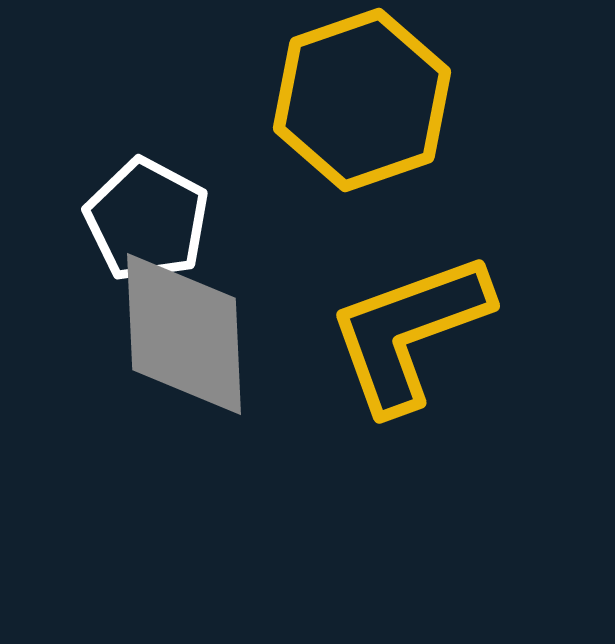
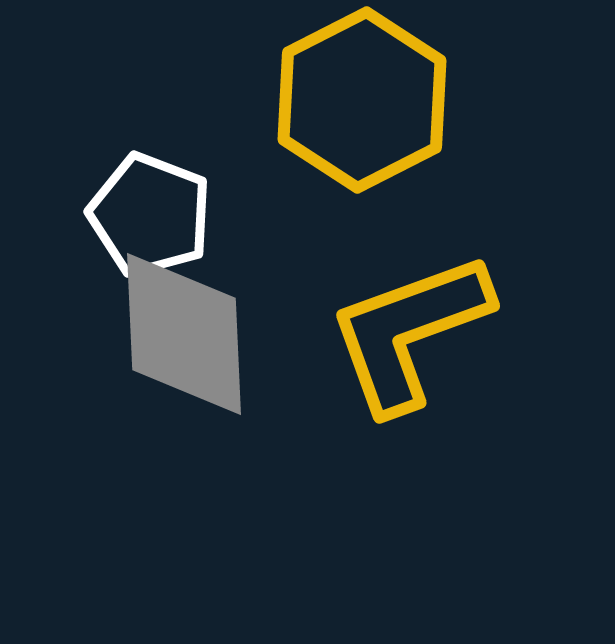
yellow hexagon: rotated 8 degrees counterclockwise
white pentagon: moved 3 px right, 5 px up; rotated 7 degrees counterclockwise
